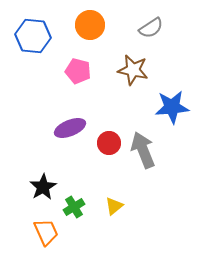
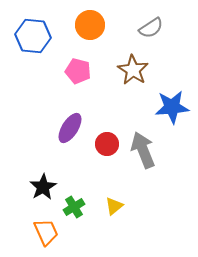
brown star: rotated 20 degrees clockwise
purple ellipse: rotated 36 degrees counterclockwise
red circle: moved 2 px left, 1 px down
